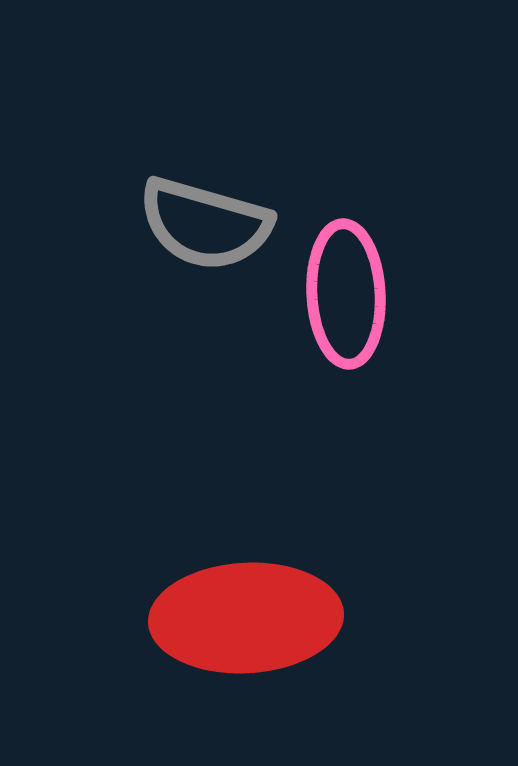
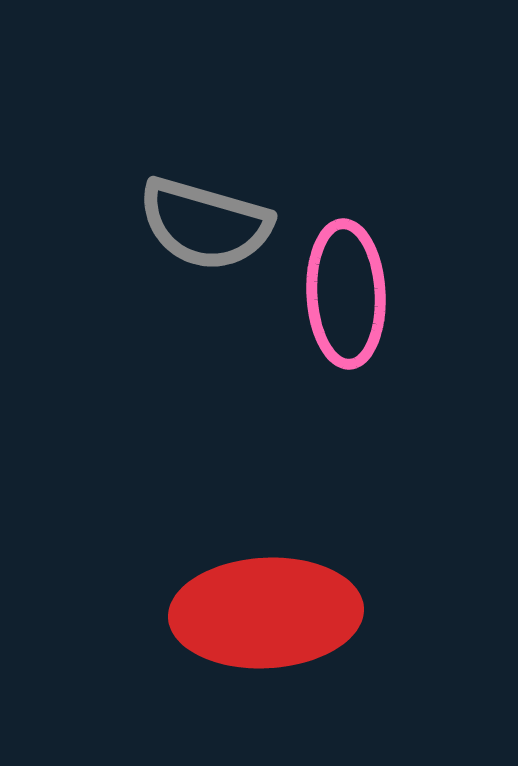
red ellipse: moved 20 px right, 5 px up
